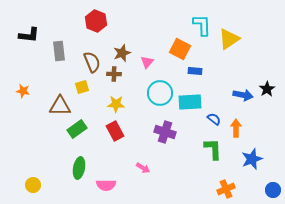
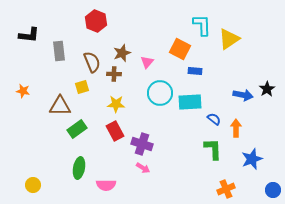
purple cross: moved 23 px left, 12 px down
